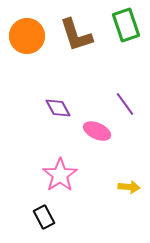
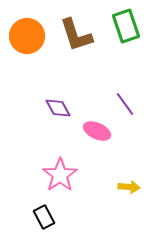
green rectangle: moved 1 px down
